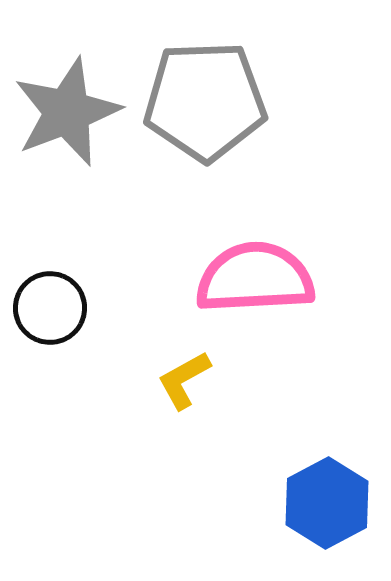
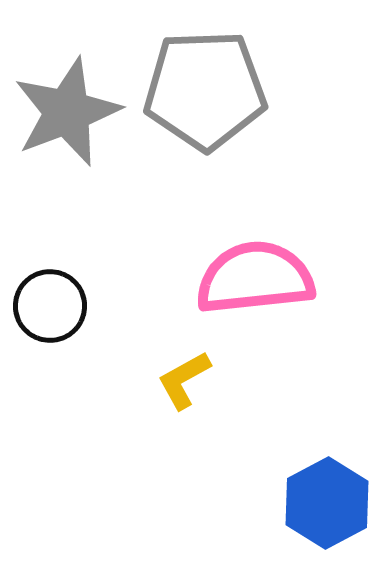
gray pentagon: moved 11 px up
pink semicircle: rotated 3 degrees counterclockwise
black circle: moved 2 px up
